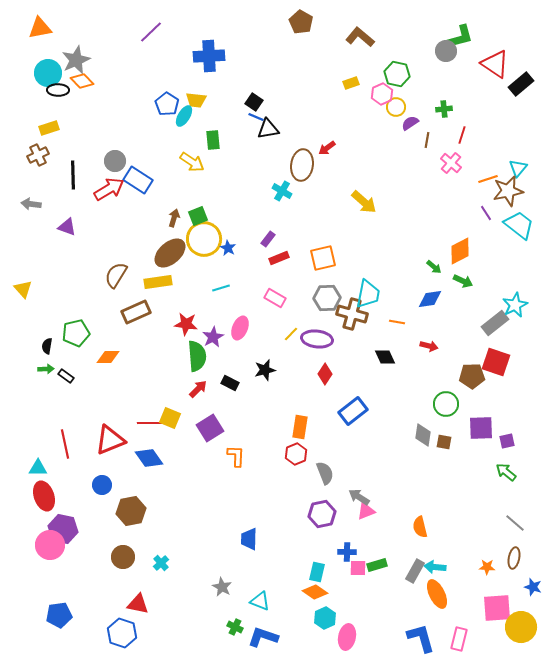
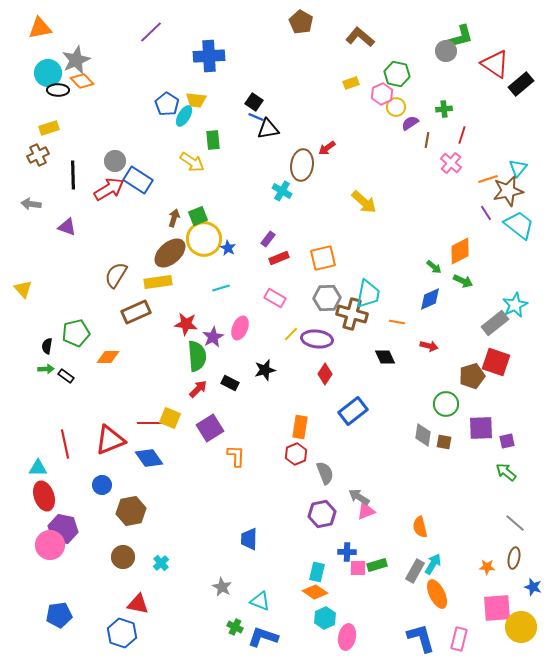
blue diamond at (430, 299): rotated 15 degrees counterclockwise
brown pentagon at (472, 376): rotated 15 degrees counterclockwise
cyan arrow at (435, 567): moved 2 px left, 3 px up; rotated 115 degrees clockwise
